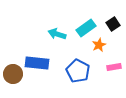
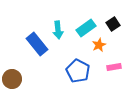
cyan arrow: moved 1 px right, 4 px up; rotated 114 degrees counterclockwise
blue rectangle: moved 19 px up; rotated 45 degrees clockwise
brown circle: moved 1 px left, 5 px down
